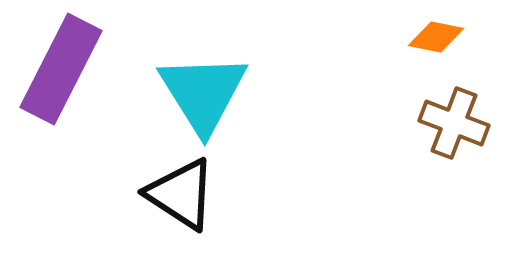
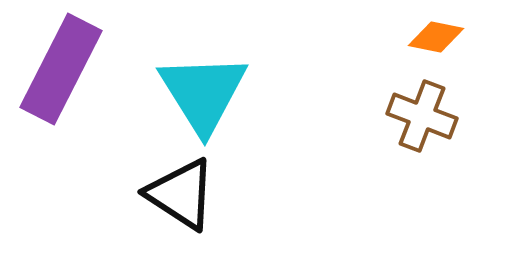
brown cross: moved 32 px left, 7 px up
